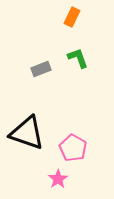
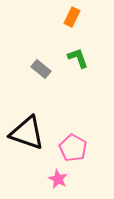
gray rectangle: rotated 60 degrees clockwise
pink star: rotated 12 degrees counterclockwise
